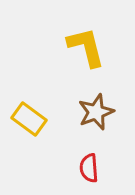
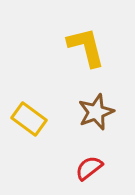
red semicircle: rotated 56 degrees clockwise
